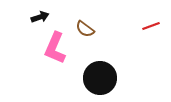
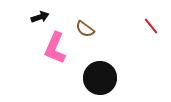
red line: rotated 72 degrees clockwise
